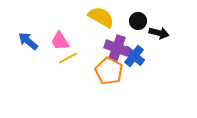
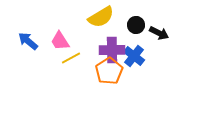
yellow semicircle: rotated 120 degrees clockwise
black circle: moved 2 px left, 4 px down
black arrow: rotated 12 degrees clockwise
purple cross: moved 5 px left, 2 px down; rotated 20 degrees counterclockwise
yellow line: moved 3 px right
orange pentagon: rotated 12 degrees clockwise
